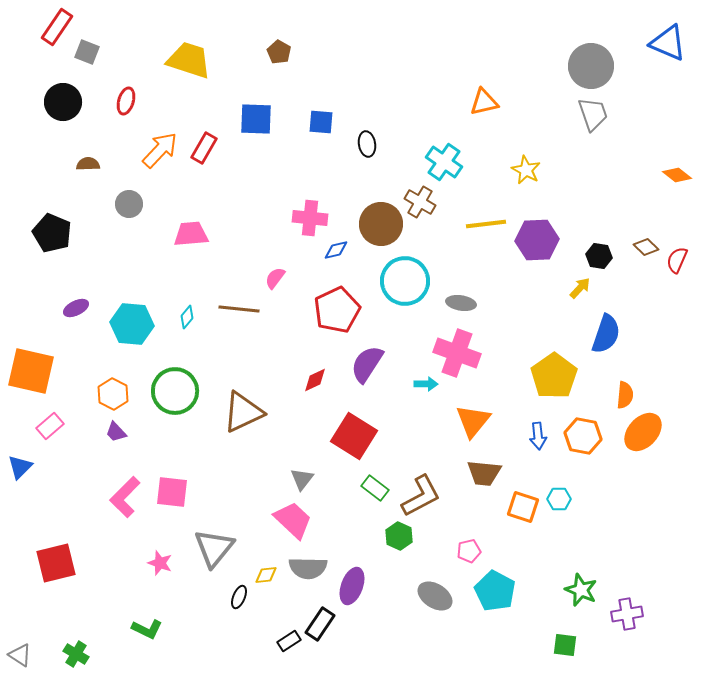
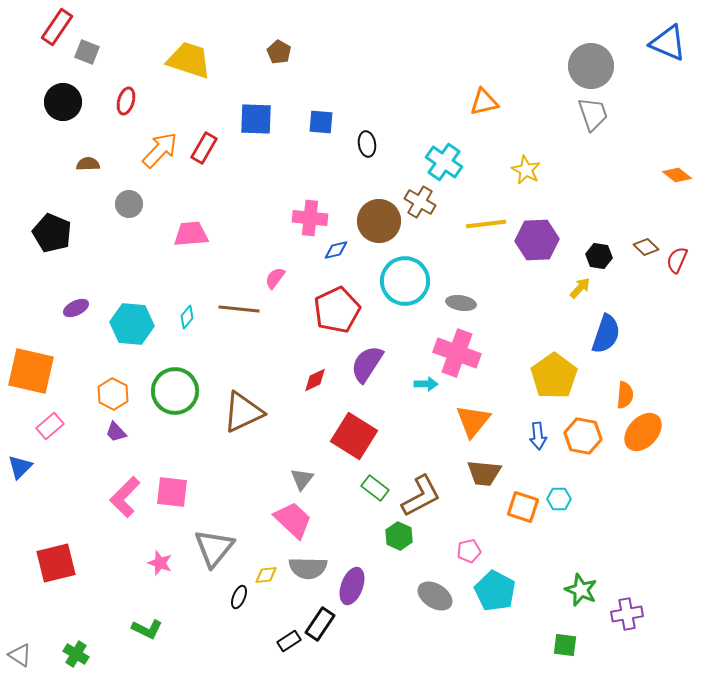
brown circle at (381, 224): moved 2 px left, 3 px up
